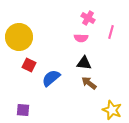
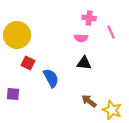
pink cross: moved 1 px right; rotated 24 degrees counterclockwise
pink line: rotated 40 degrees counterclockwise
yellow circle: moved 2 px left, 2 px up
red square: moved 1 px left, 2 px up
blue semicircle: rotated 102 degrees clockwise
brown arrow: moved 18 px down
purple square: moved 10 px left, 16 px up
